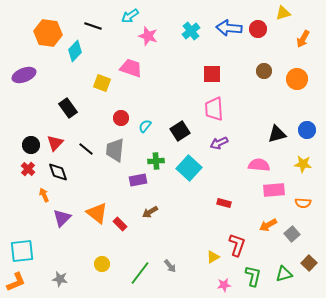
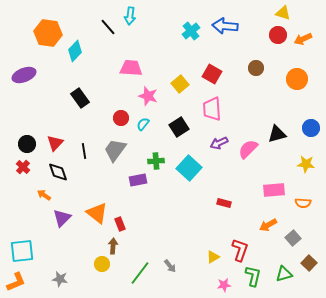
yellow triangle at (283, 13): rotated 35 degrees clockwise
cyan arrow at (130, 16): rotated 48 degrees counterclockwise
black line at (93, 26): moved 15 px right, 1 px down; rotated 30 degrees clockwise
blue arrow at (229, 28): moved 4 px left, 2 px up
red circle at (258, 29): moved 20 px right, 6 px down
pink star at (148, 36): moved 60 px down
orange arrow at (303, 39): rotated 36 degrees clockwise
pink trapezoid at (131, 68): rotated 15 degrees counterclockwise
brown circle at (264, 71): moved 8 px left, 3 px up
red square at (212, 74): rotated 30 degrees clockwise
yellow square at (102, 83): moved 78 px right, 1 px down; rotated 30 degrees clockwise
black rectangle at (68, 108): moved 12 px right, 10 px up
pink trapezoid at (214, 109): moved 2 px left
cyan semicircle at (145, 126): moved 2 px left, 2 px up
blue circle at (307, 130): moved 4 px right, 2 px up
black square at (180, 131): moved 1 px left, 4 px up
black circle at (31, 145): moved 4 px left, 1 px up
black line at (86, 149): moved 2 px left, 2 px down; rotated 42 degrees clockwise
gray trapezoid at (115, 150): rotated 30 degrees clockwise
yellow star at (303, 164): moved 3 px right
pink semicircle at (259, 165): moved 11 px left, 16 px up; rotated 50 degrees counterclockwise
red cross at (28, 169): moved 5 px left, 2 px up
orange arrow at (44, 195): rotated 32 degrees counterclockwise
brown arrow at (150, 212): moved 37 px left, 34 px down; rotated 126 degrees clockwise
red rectangle at (120, 224): rotated 24 degrees clockwise
gray square at (292, 234): moved 1 px right, 4 px down
red L-shape at (237, 245): moved 3 px right, 5 px down
